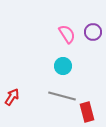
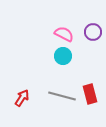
pink semicircle: moved 3 px left; rotated 30 degrees counterclockwise
cyan circle: moved 10 px up
red arrow: moved 10 px right, 1 px down
red rectangle: moved 3 px right, 18 px up
